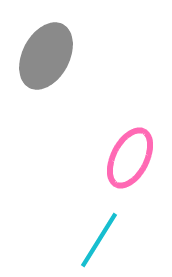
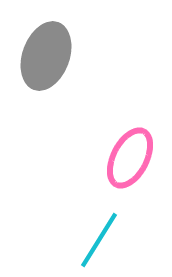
gray ellipse: rotated 8 degrees counterclockwise
